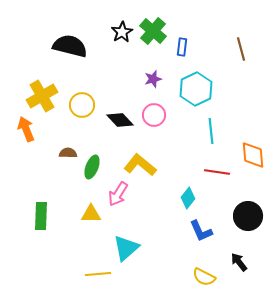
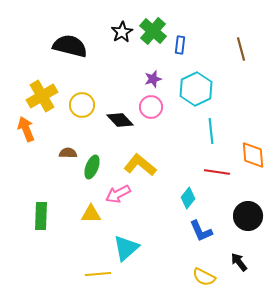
blue rectangle: moved 2 px left, 2 px up
pink circle: moved 3 px left, 8 px up
pink arrow: rotated 30 degrees clockwise
